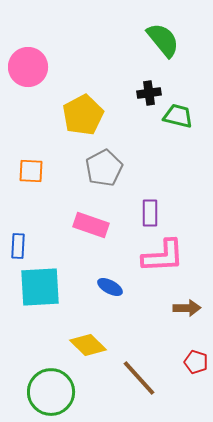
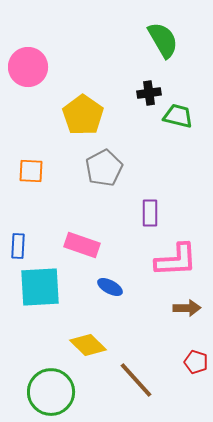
green semicircle: rotated 9 degrees clockwise
yellow pentagon: rotated 9 degrees counterclockwise
pink rectangle: moved 9 px left, 20 px down
pink L-shape: moved 13 px right, 4 px down
brown line: moved 3 px left, 2 px down
